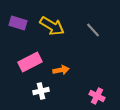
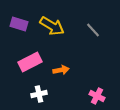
purple rectangle: moved 1 px right, 1 px down
white cross: moved 2 px left, 3 px down
